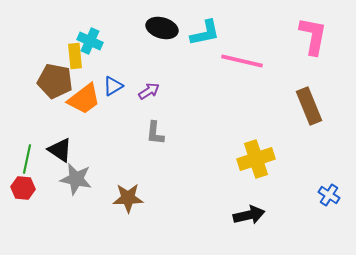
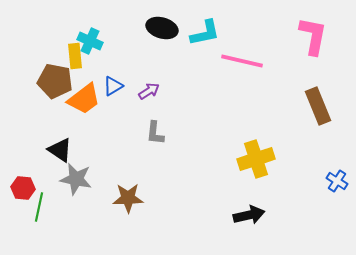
brown rectangle: moved 9 px right
green line: moved 12 px right, 48 px down
blue cross: moved 8 px right, 14 px up
